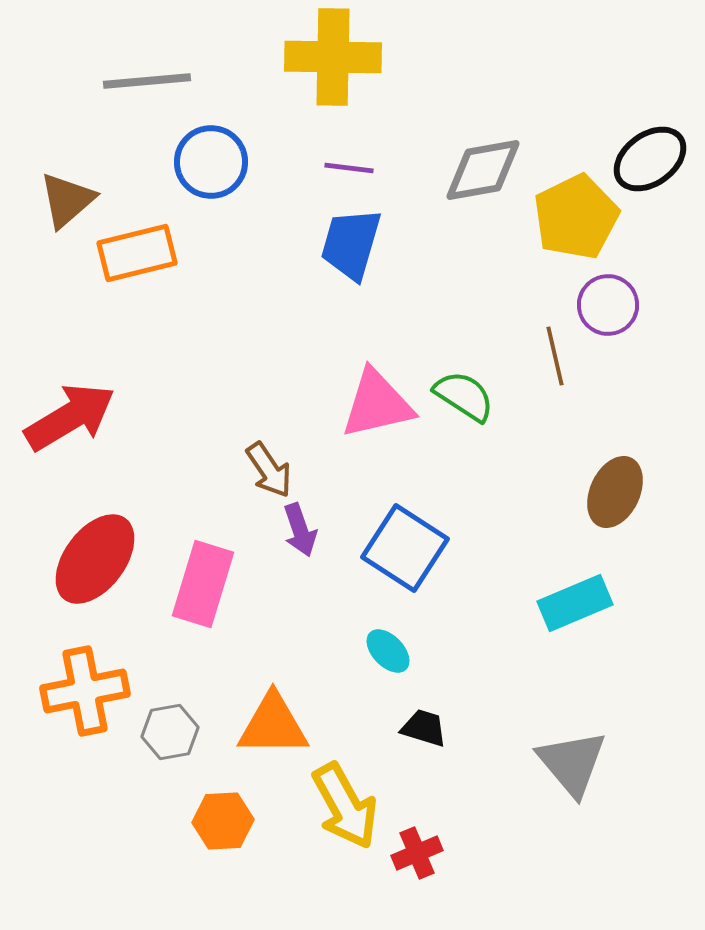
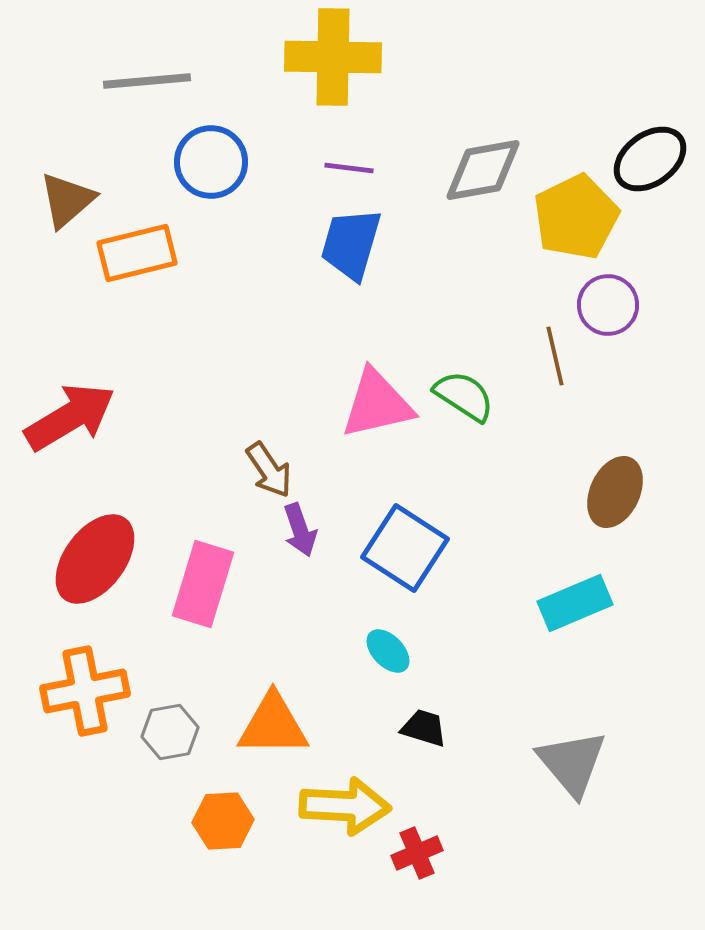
yellow arrow: rotated 58 degrees counterclockwise
